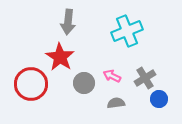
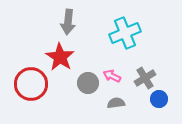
cyan cross: moved 2 px left, 2 px down
gray circle: moved 4 px right
